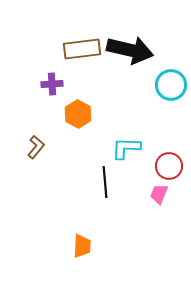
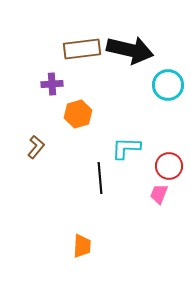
cyan circle: moved 3 px left
orange hexagon: rotated 16 degrees clockwise
black line: moved 5 px left, 4 px up
